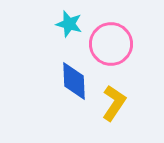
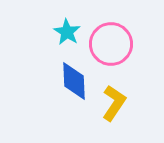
cyan star: moved 2 px left, 8 px down; rotated 16 degrees clockwise
